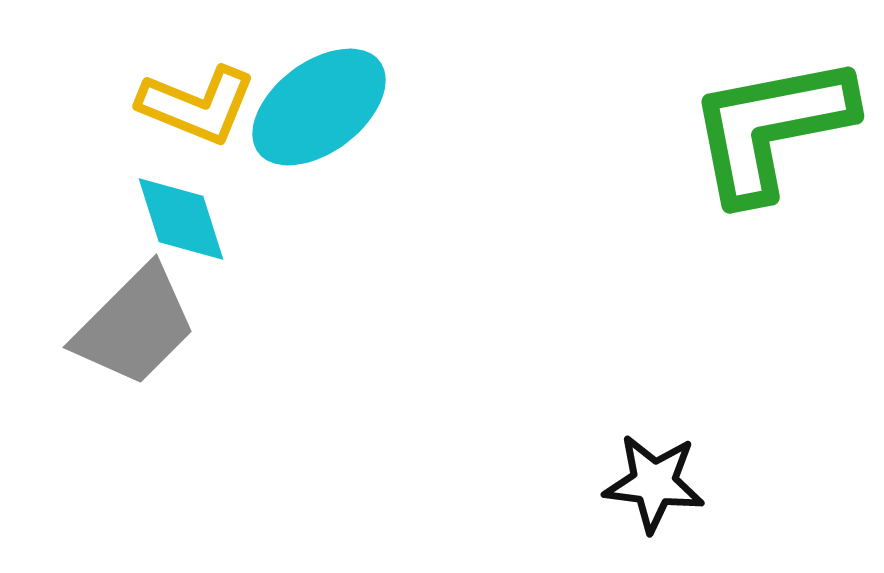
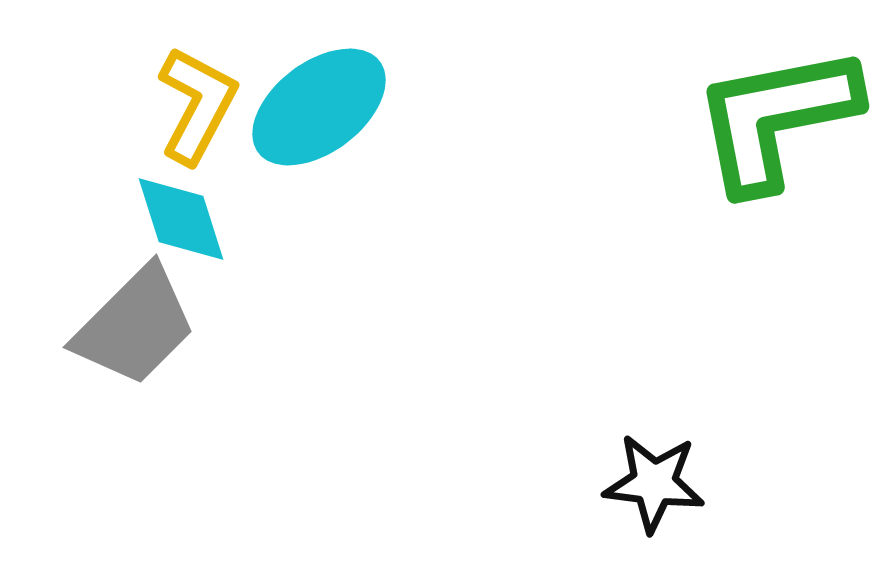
yellow L-shape: rotated 84 degrees counterclockwise
green L-shape: moved 5 px right, 10 px up
